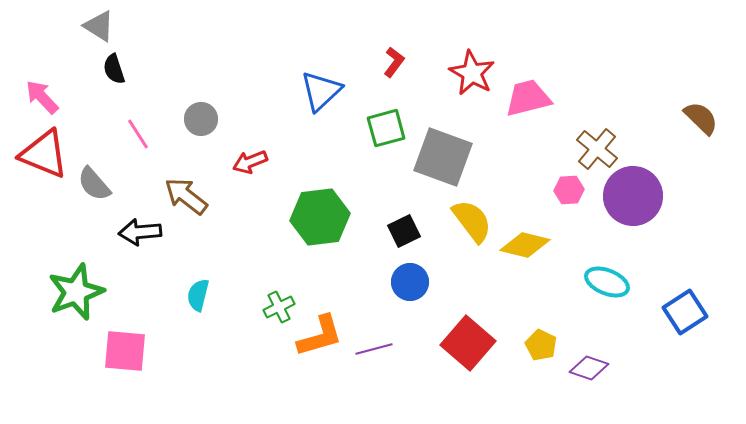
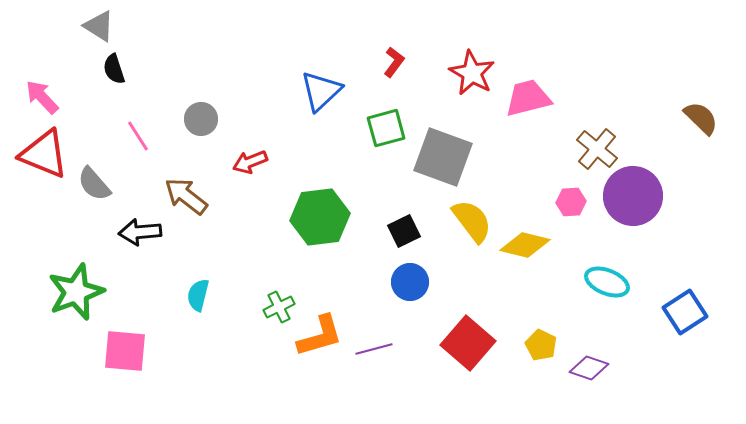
pink line: moved 2 px down
pink hexagon: moved 2 px right, 12 px down
